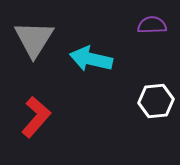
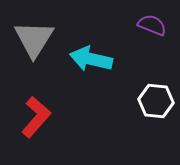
purple semicircle: rotated 24 degrees clockwise
white hexagon: rotated 12 degrees clockwise
